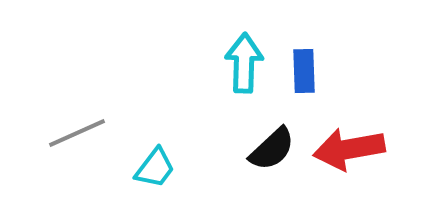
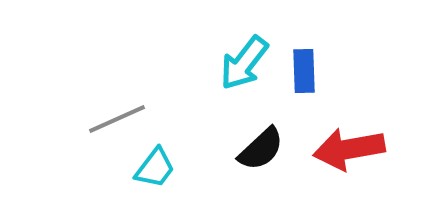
cyan arrow: rotated 144 degrees counterclockwise
gray line: moved 40 px right, 14 px up
black semicircle: moved 11 px left
